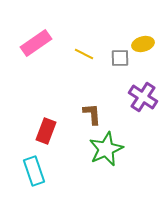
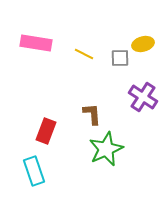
pink rectangle: rotated 44 degrees clockwise
